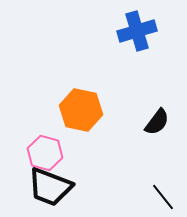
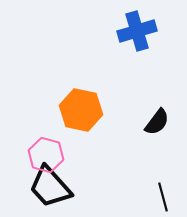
pink hexagon: moved 1 px right, 2 px down
black trapezoid: rotated 27 degrees clockwise
black line: rotated 24 degrees clockwise
